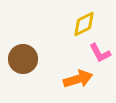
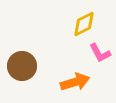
brown circle: moved 1 px left, 7 px down
orange arrow: moved 3 px left, 3 px down
